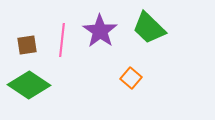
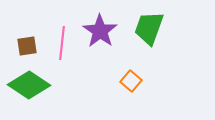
green trapezoid: rotated 66 degrees clockwise
pink line: moved 3 px down
brown square: moved 1 px down
orange square: moved 3 px down
